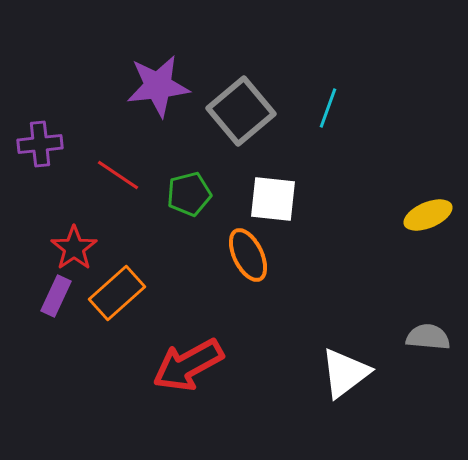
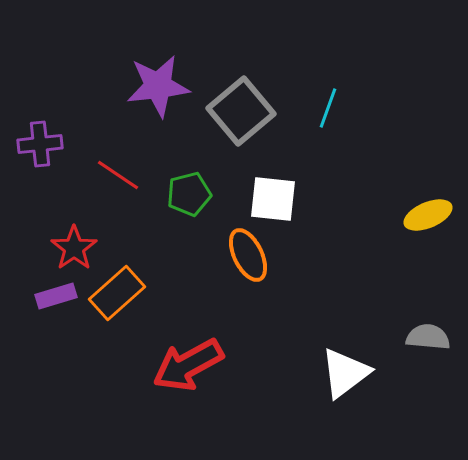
purple rectangle: rotated 48 degrees clockwise
